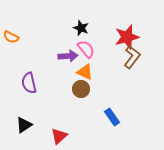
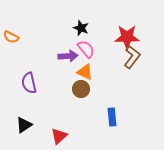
red star: rotated 15 degrees clockwise
blue rectangle: rotated 30 degrees clockwise
